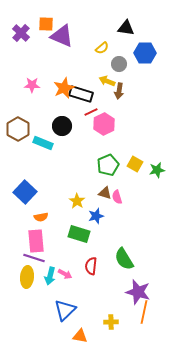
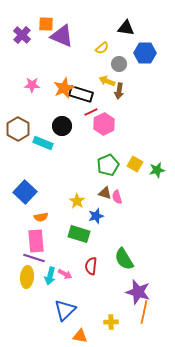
purple cross: moved 1 px right, 2 px down
